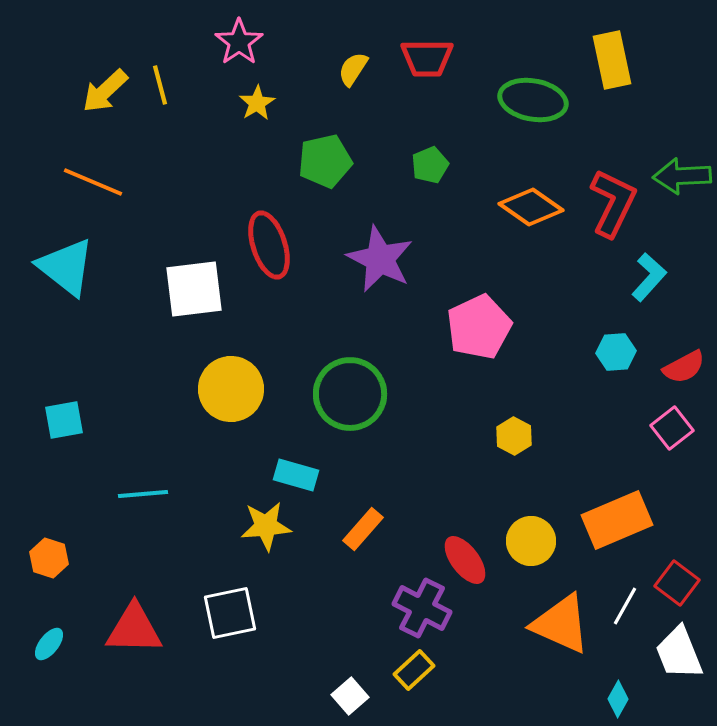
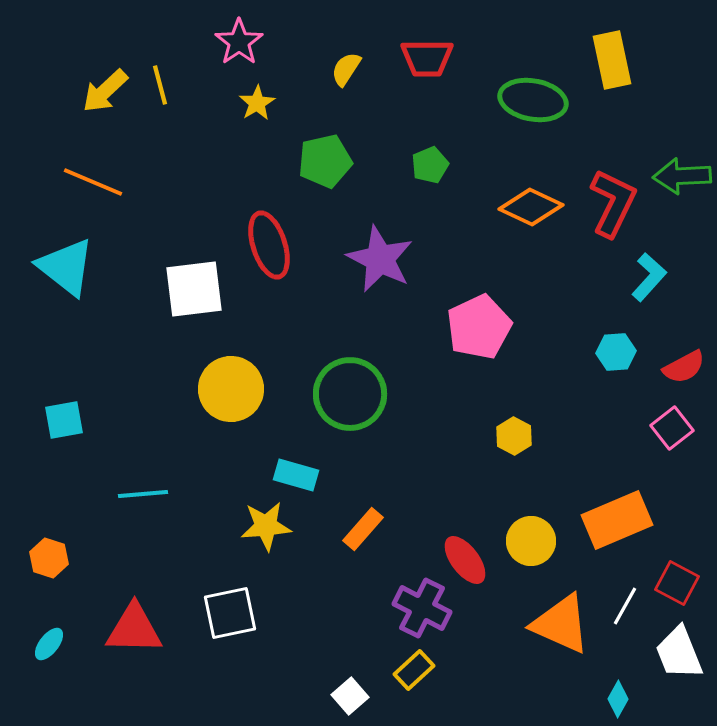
yellow semicircle at (353, 69): moved 7 px left
orange diamond at (531, 207): rotated 10 degrees counterclockwise
red square at (677, 583): rotated 9 degrees counterclockwise
